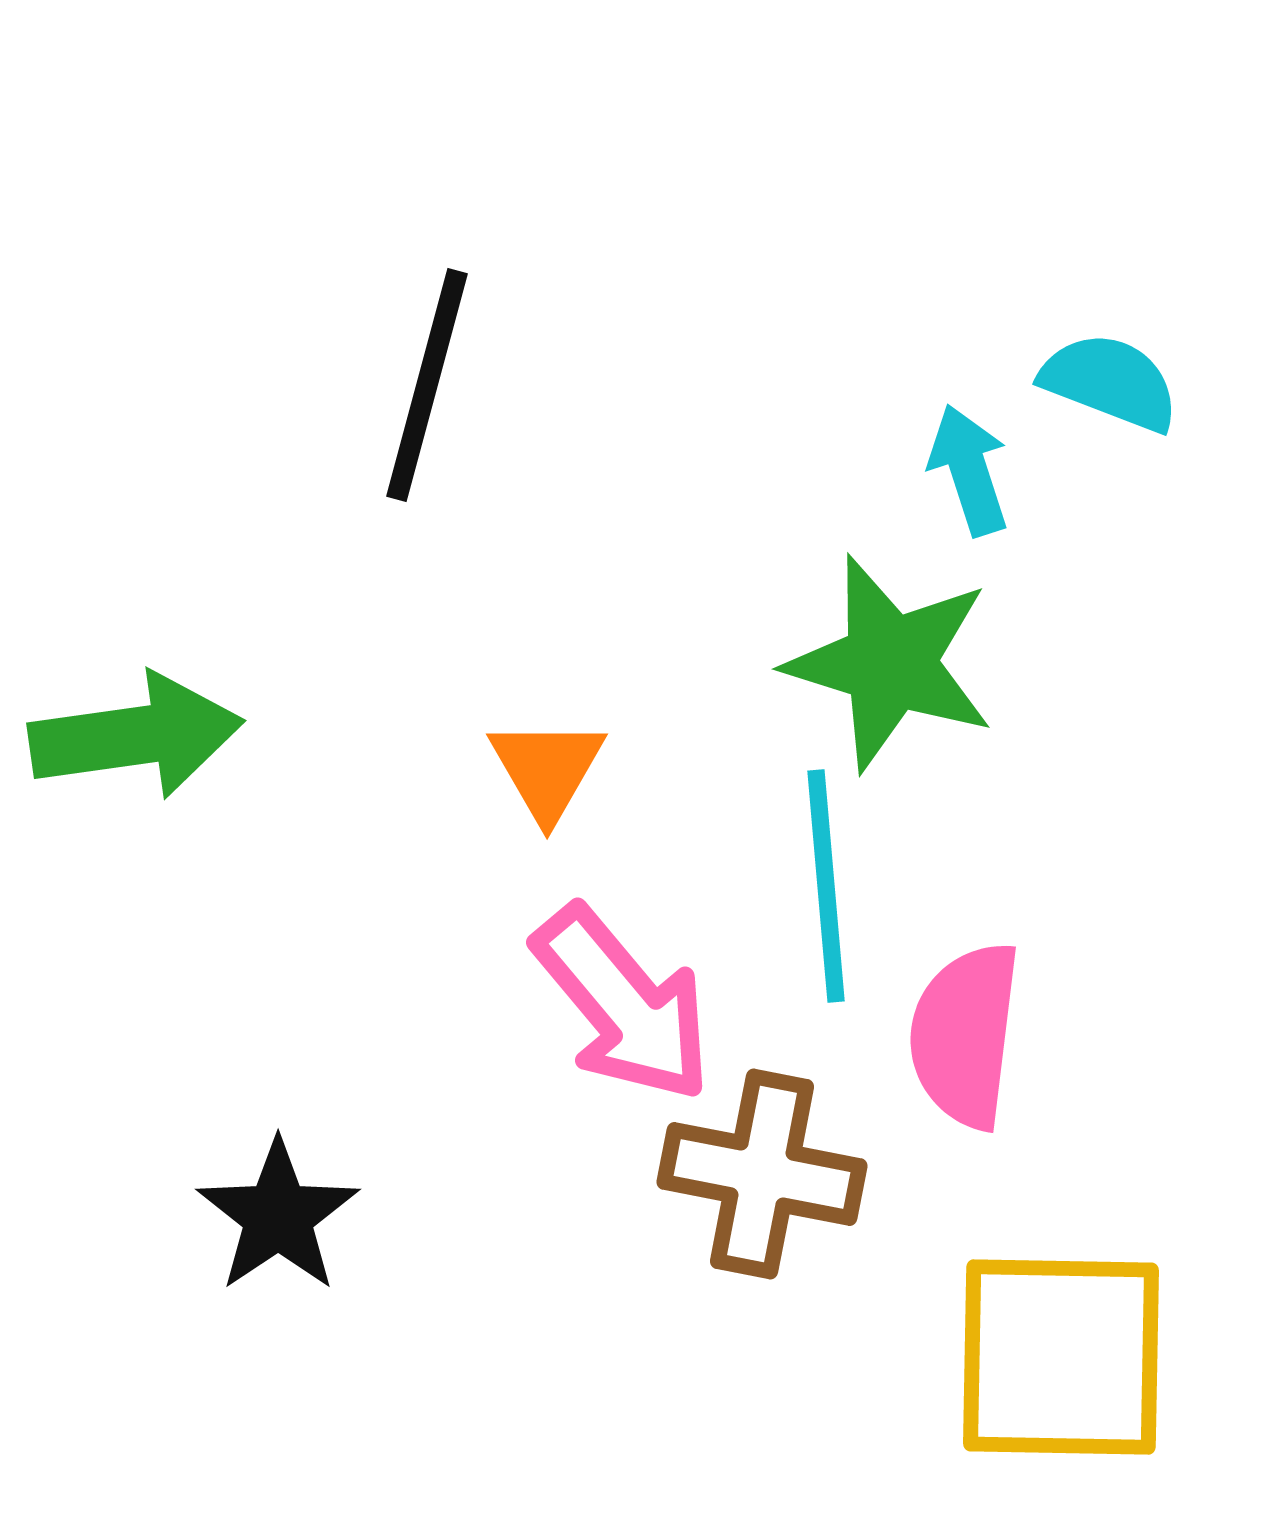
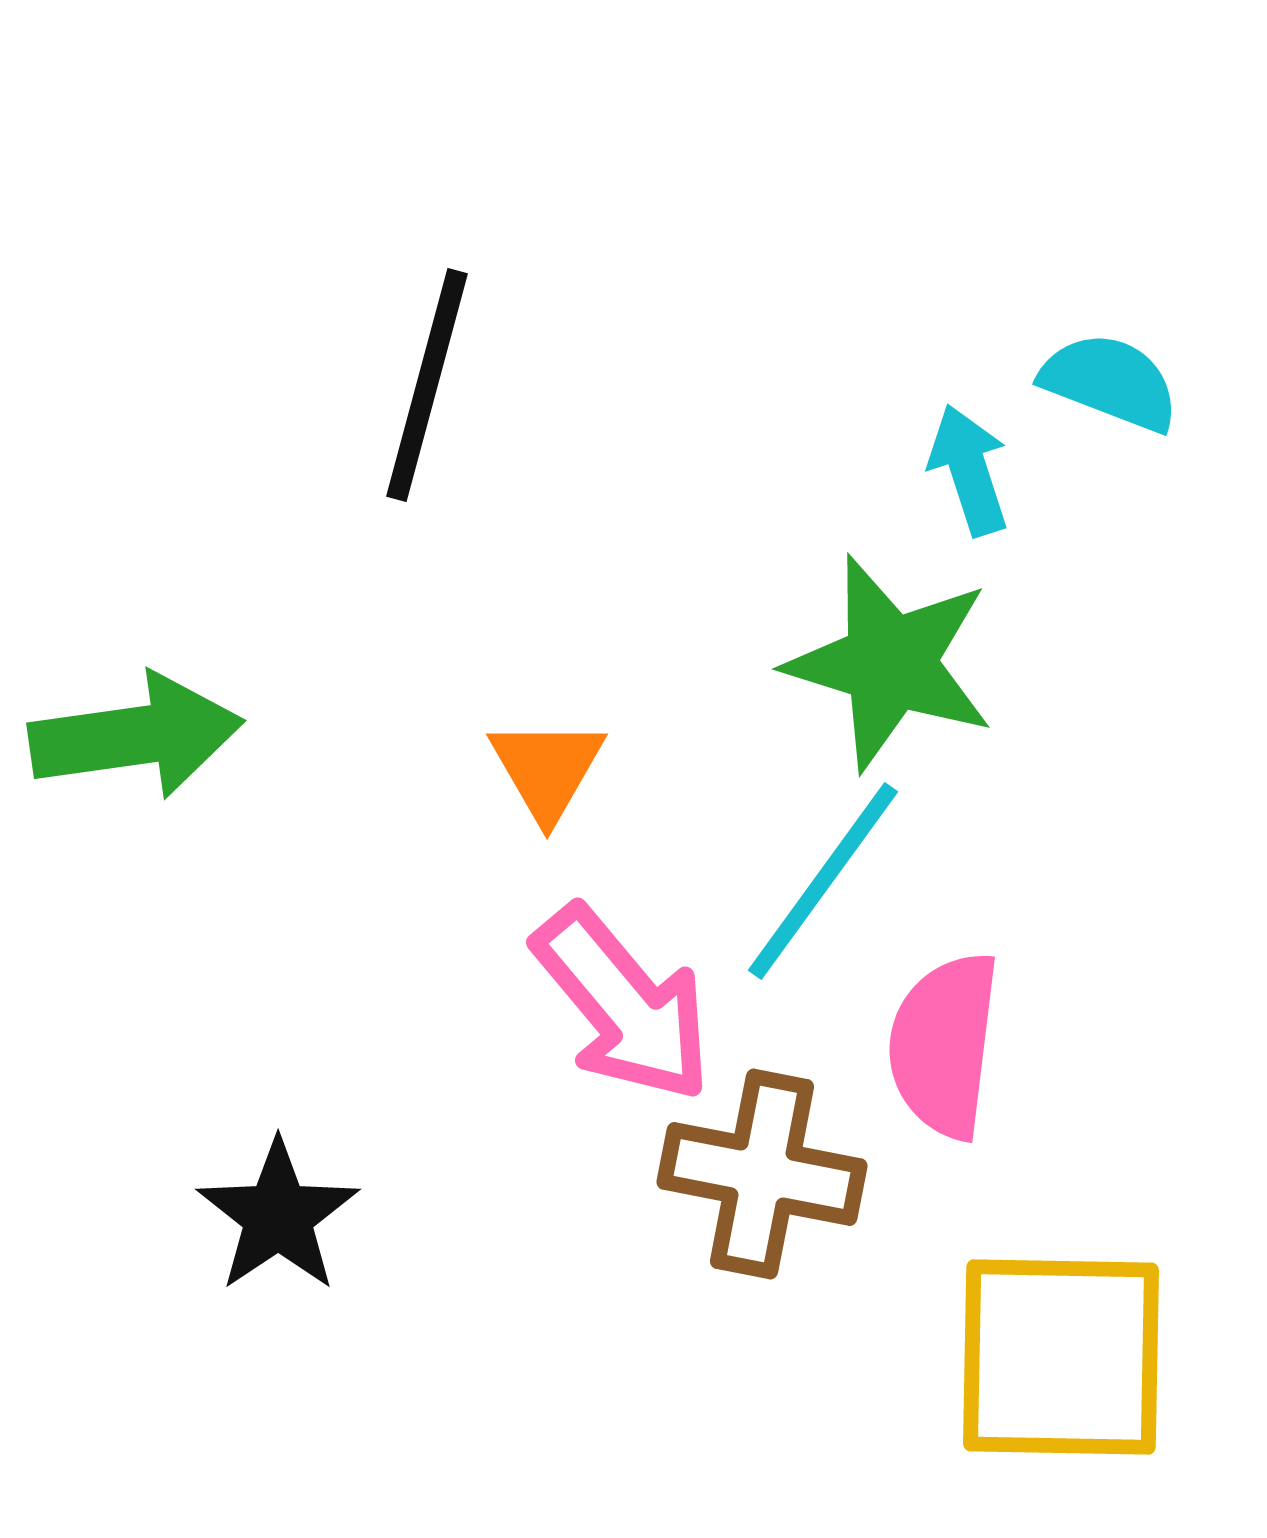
cyan line: moved 3 px left, 5 px up; rotated 41 degrees clockwise
pink semicircle: moved 21 px left, 10 px down
